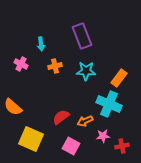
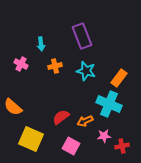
cyan star: rotated 12 degrees clockwise
pink star: moved 1 px right
